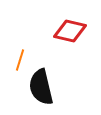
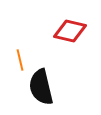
orange line: rotated 30 degrees counterclockwise
